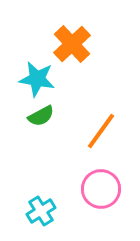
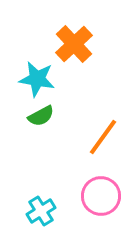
orange cross: moved 2 px right
orange line: moved 2 px right, 6 px down
pink circle: moved 7 px down
